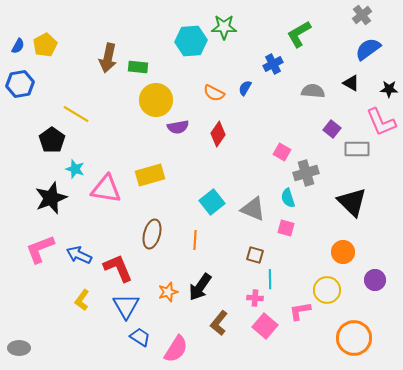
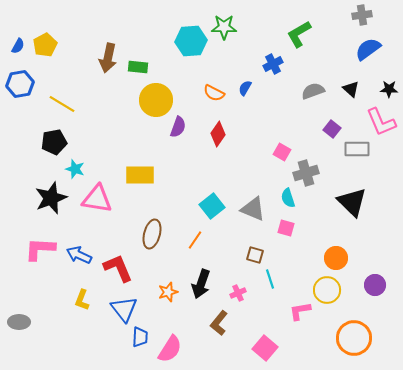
gray cross at (362, 15): rotated 30 degrees clockwise
black triangle at (351, 83): moved 6 px down; rotated 12 degrees clockwise
gray semicircle at (313, 91): rotated 25 degrees counterclockwise
yellow line at (76, 114): moved 14 px left, 10 px up
purple semicircle at (178, 127): rotated 60 degrees counterclockwise
black pentagon at (52, 140): moved 2 px right, 2 px down; rotated 25 degrees clockwise
yellow rectangle at (150, 175): moved 10 px left; rotated 16 degrees clockwise
pink triangle at (106, 189): moved 9 px left, 10 px down
cyan square at (212, 202): moved 4 px down
orange line at (195, 240): rotated 30 degrees clockwise
pink L-shape at (40, 249): rotated 24 degrees clockwise
orange circle at (343, 252): moved 7 px left, 6 px down
cyan line at (270, 279): rotated 18 degrees counterclockwise
purple circle at (375, 280): moved 5 px down
black arrow at (200, 287): moved 1 px right, 3 px up; rotated 16 degrees counterclockwise
pink cross at (255, 298): moved 17 px left, 5 px up; rotated 28 degrees counterclockwise
yellow L-shape at (82, 300): rotated 15 degrees counterclockwise
blue triangle at (126, 306): moved 2 px left, 3 px down; rotated 8 degrees counterclockwise
pink square at (265, 326): moved 22 px down
blue trapezoid at (140, 337): rotated 60 degrees clockwise
gray ellipse at (19, 348): moved 26 px up
pink semicircle at (176, 349): moved 6 px left
